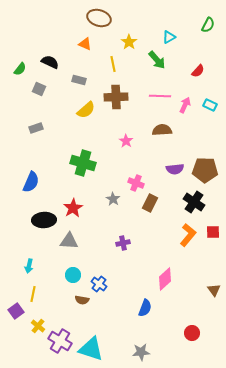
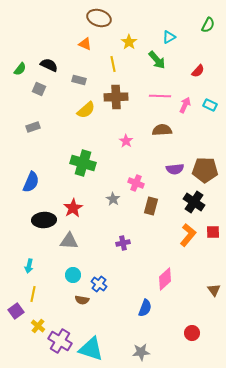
black semicircle at (50, 62): moved 1 px left, 3 px down
gray rectangle at (36, 128): moved 3 px left, 1 px up
brown rectangle at (150, 203): moved 1 px right, 3 px down; rotated 12 degrees counterclockwise
